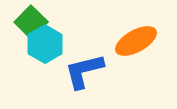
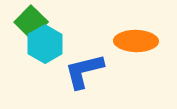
orange ellipse: rotated 30 degrees clockwise
